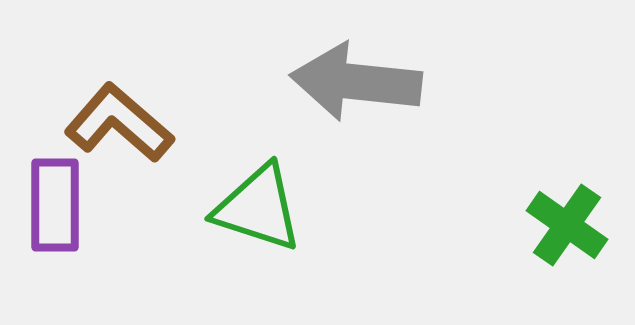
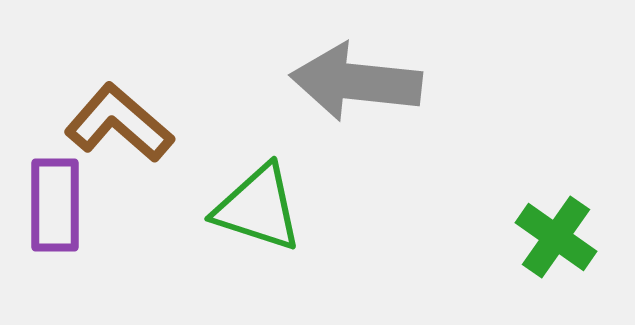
green cross: moved 11 px left, 12 px down
